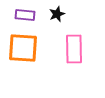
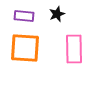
purple rectangle: moved 1 px left, 1 px down
orange square: moved 2 px right
